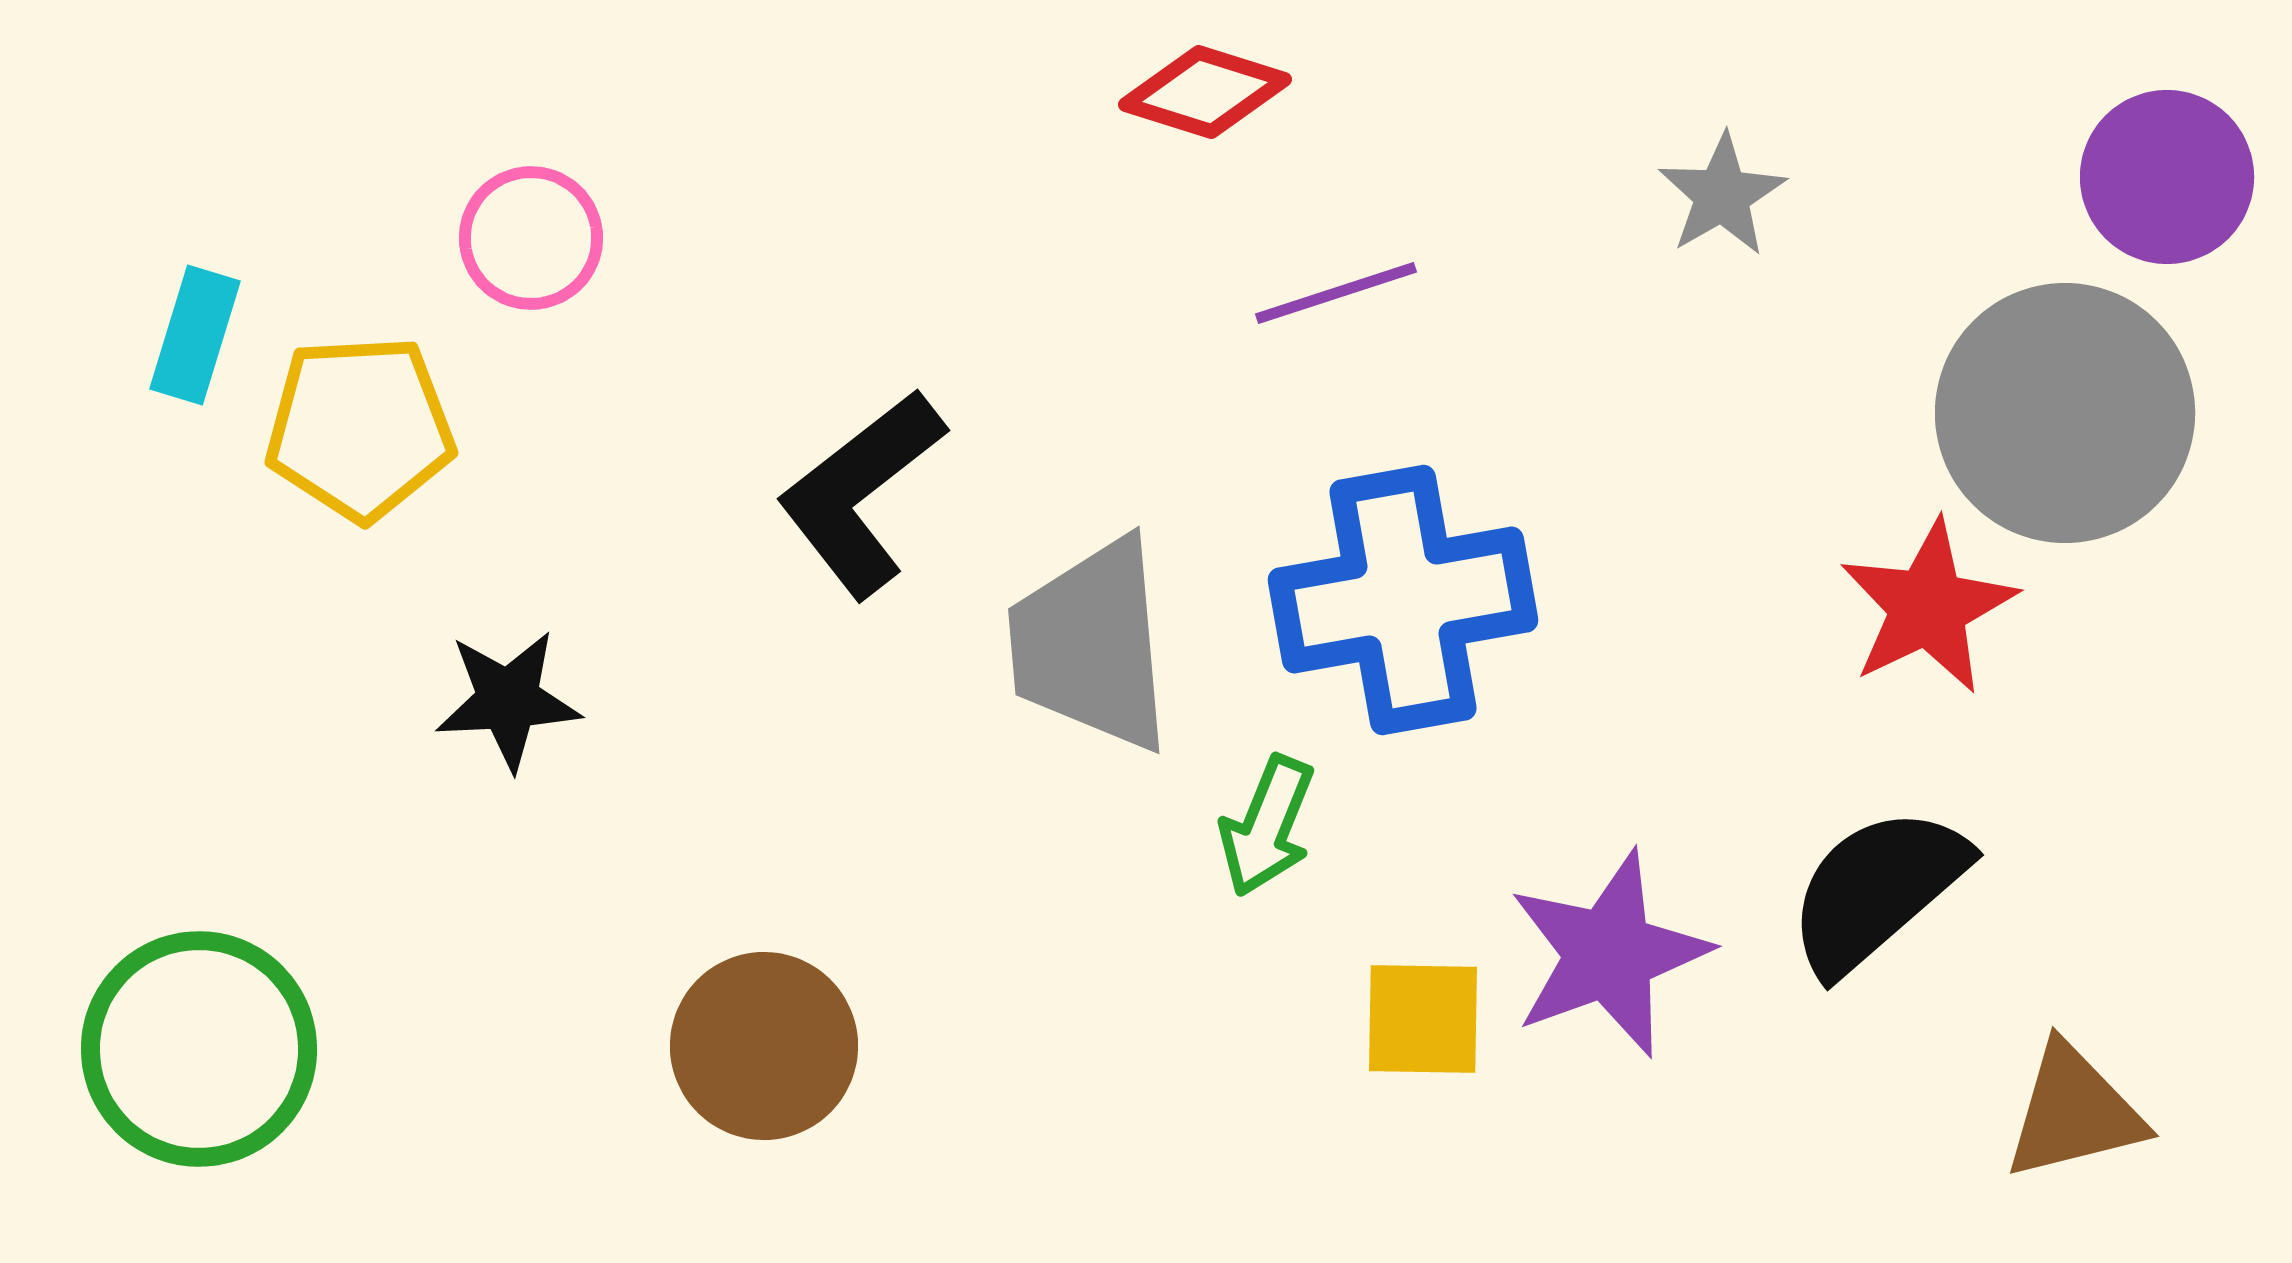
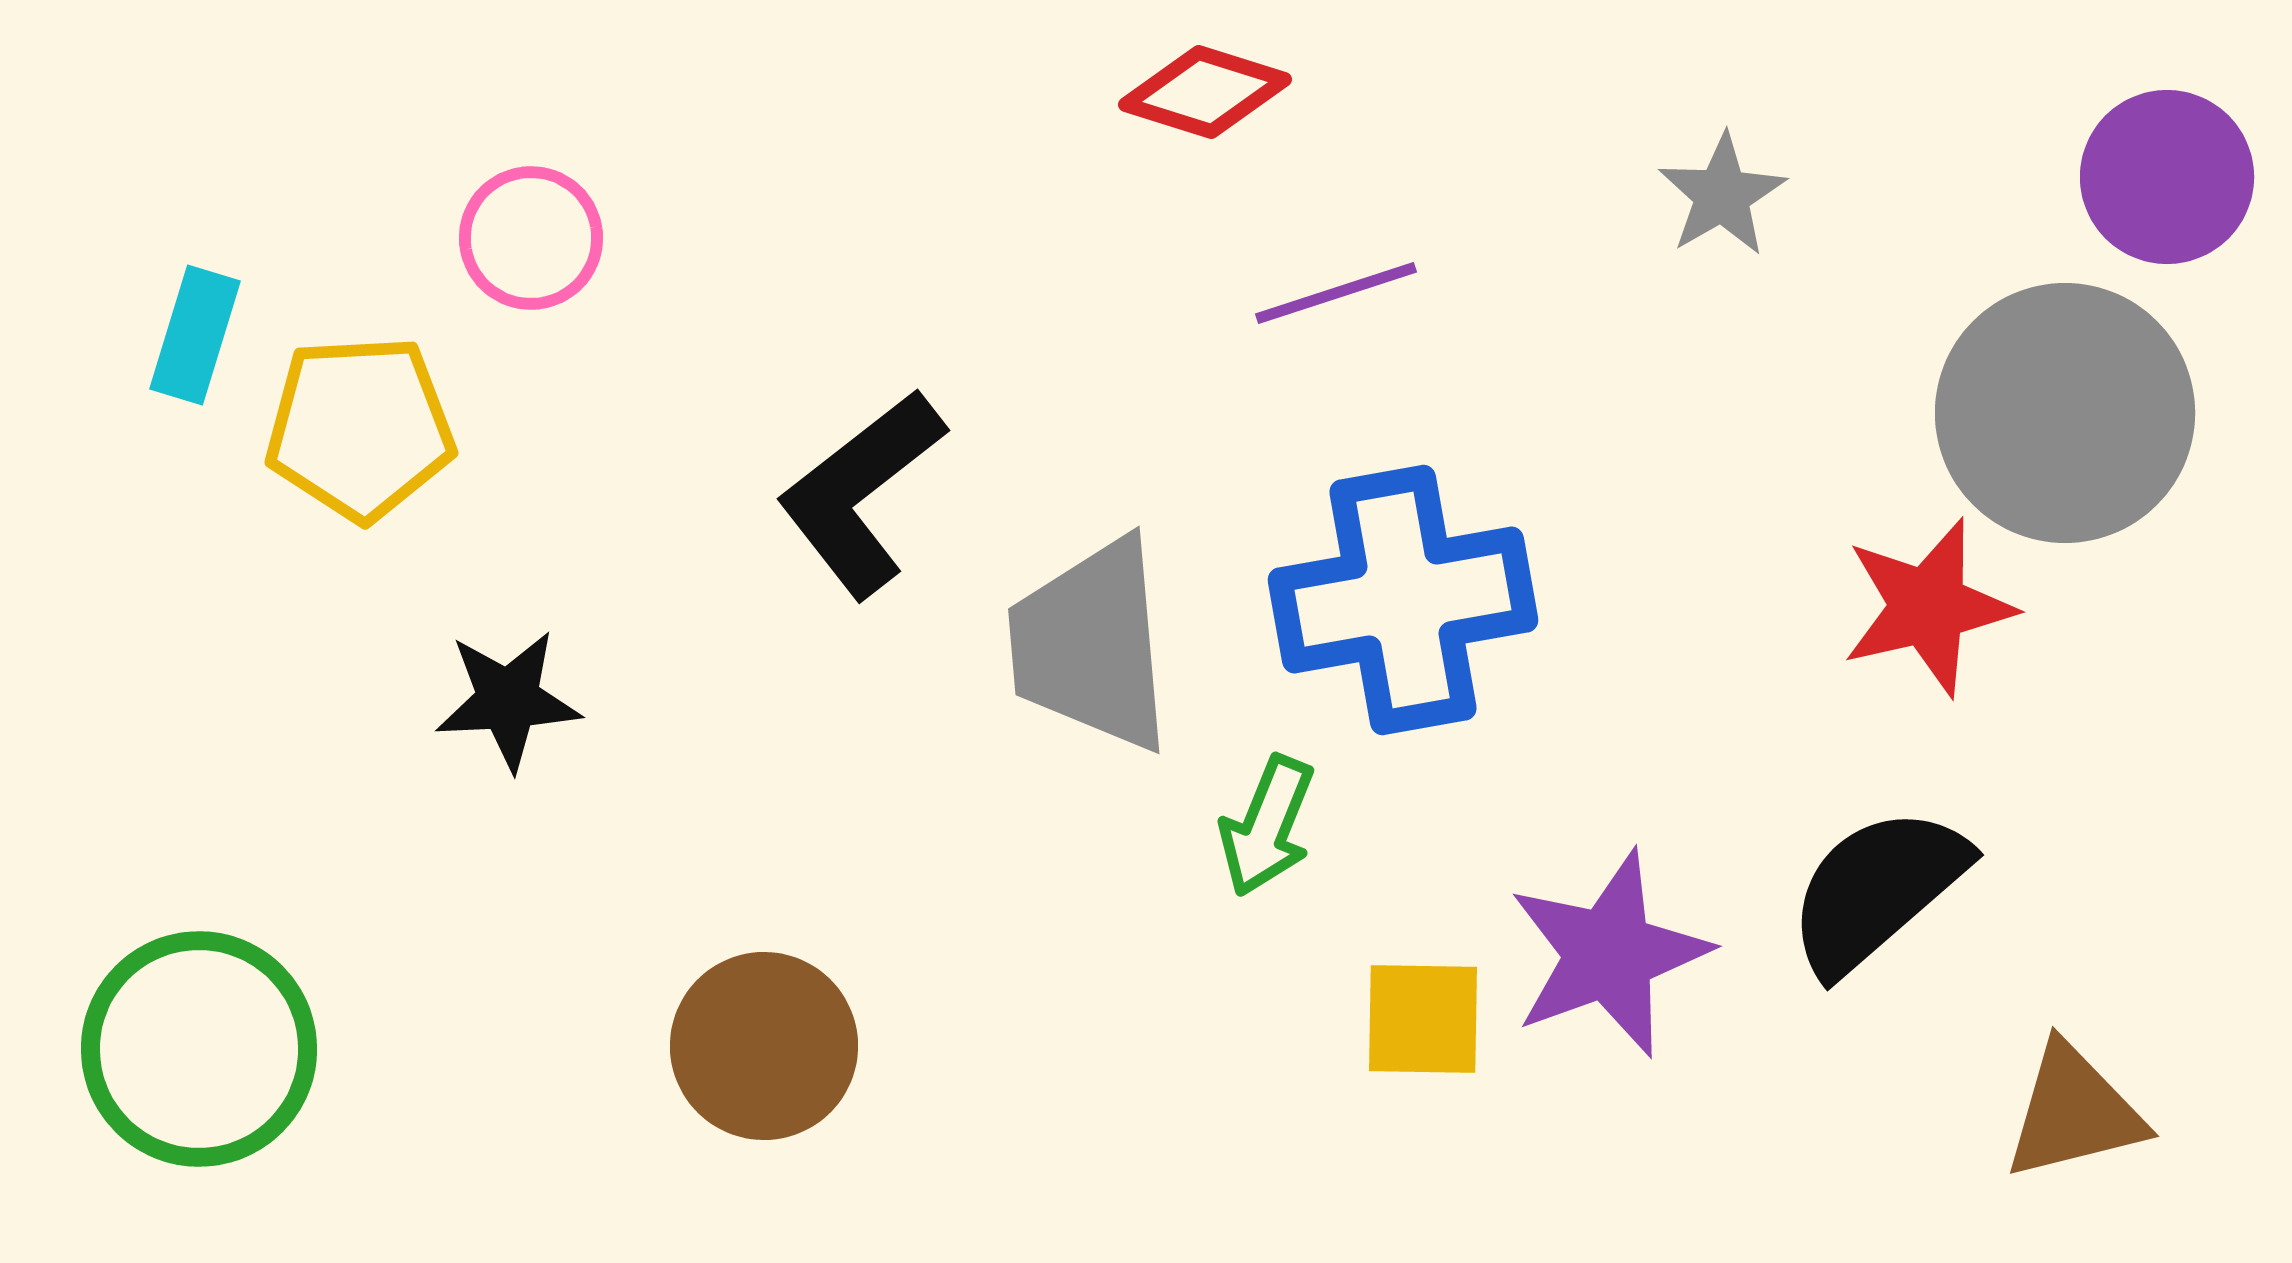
red star: rotated 13 degrees clockwise
